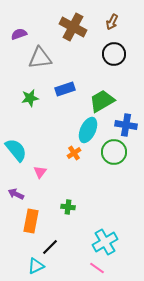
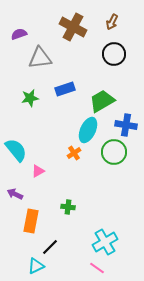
pink triangle: moved 2 px left, 1 px up; rotated 24 degrees clockwise
purple arrow: moved 1 px left
